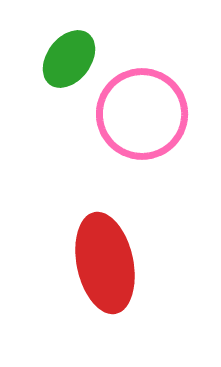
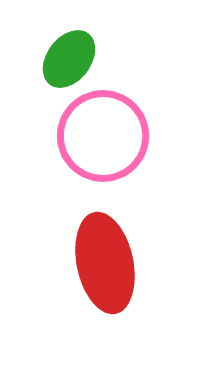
pink circle: moved 39 px left, 22 px down
